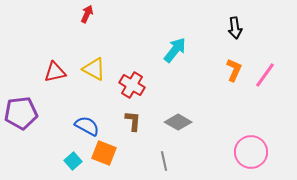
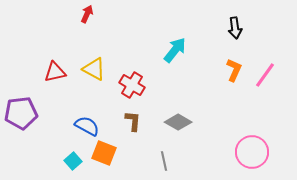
pink circle: moved 1 px right
